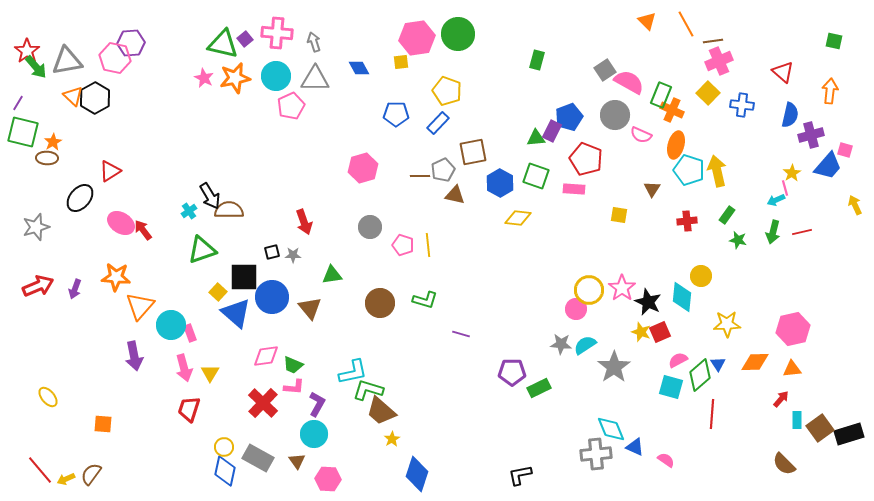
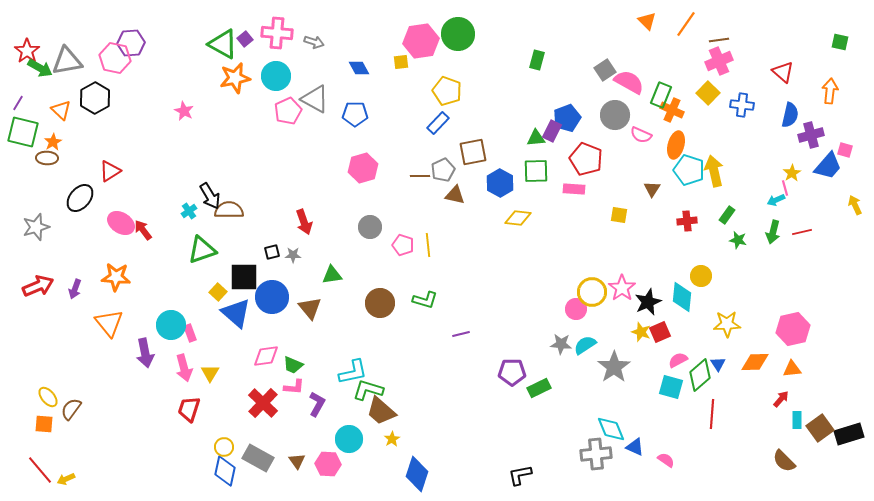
orange line at (686, 24): rotated 64 degrees clockwise
pink hexagon at (417, 38): moved 4 px right, 3 px down
brown line at (713, 41): moved 6 px right, 1 px up
green square at (834, 41): moved 6 px right, 1 px down
gray arrow at (314, 42): rotated 126 degrees clockwise
green triangle at (223, 44): rotated 16 degrees clockwise
green arrow at (36, 67): moved 4 px right, 1 px down; rotated 20 degrees counterclockwise
pink star at (204, 78): moved 20 px left, 33 px down
gray triangle at (315, 79): moved 20 px down; rotated 28 degrees clockwise
orange triangle at (73, 96): moved 12 px left, 14 px down
pink pentagon at (291, 106): moved 3 px left, 5 px down
blue pentagon at (396, 114): moved 41 px left
blue pentagon at (569, 117): moved 2 px left, 1 px down
yellow arrow at (717, 171): moved 3 px left
green square at (536, 176): moved 5 px up; rotated 20 degrees counterclockwise
yellow circle at (589, 290): moved 3 px right, 2 px down
black star at (648, 302): rotated 24 degrees clockwise
orange triangle at (140, 306): moved 31 px left, 17 px down; rotated 20 degrees counterclockwise
purple line at (461, 334): rotated 30 degrees counterclockwise
purple arrow at (134, 356): moved 11 px right, 3 px up
orange square at (103, 424): moved 59 px left
cyan circle at (314, 434): moved 35 px right, 5 px down
brown semicircle at (784, 464): moved 3 px up
brown semicircle at (91, 474): moved 20 px left, 65 px up
pink hexagon at (328, 479): moved 15 px up
